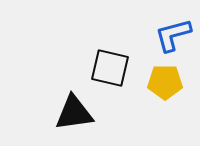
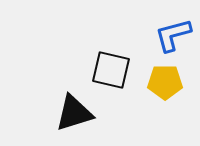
black square: moved 1 px right, 2 px down
black triangle: rotated 9 degrees counterclockwise
